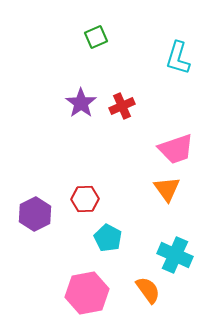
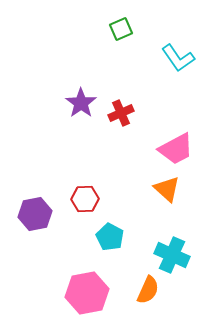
green square: moved 25 px right, 8 px up
cyan L-shape: rotated 52 degrees counterclockwise
red cross: moved 1 px left, 7 px down
pink trapezoid: rotated 9 degrees counterclockwise
orange triangle: rotated 12 degrees counterclockwise
purple hexagon: rotated 16 degrees clockwise
cyan pentagon: moved 2 px right, 1 px up
cyan cross: moved 3 px left
orange semicircle: rotated 60 degrees clockwise
